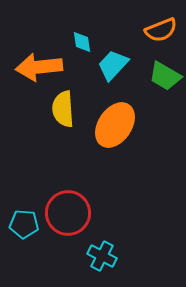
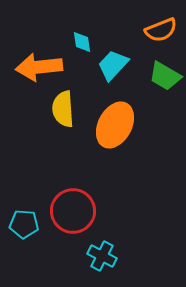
orange ellipse: rotated 6 degrees counterclockwise
red circle: moved 5 px right, 2 px up
